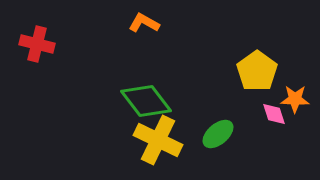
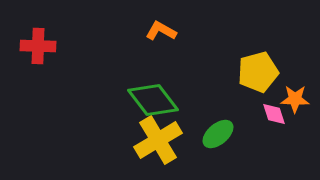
orange L-shape: moved 17 px right, 8 px down
red cross: moved 1 px right, 2 px down; rotated 12 degrees counterclockwise
yellow pentagon: moved 1 px right, 1 px down; rotated 21 degrees clockwise
green diamond: moved 7 px right, 1 px up
yellow cross: rotated 33 degrees clockwise
